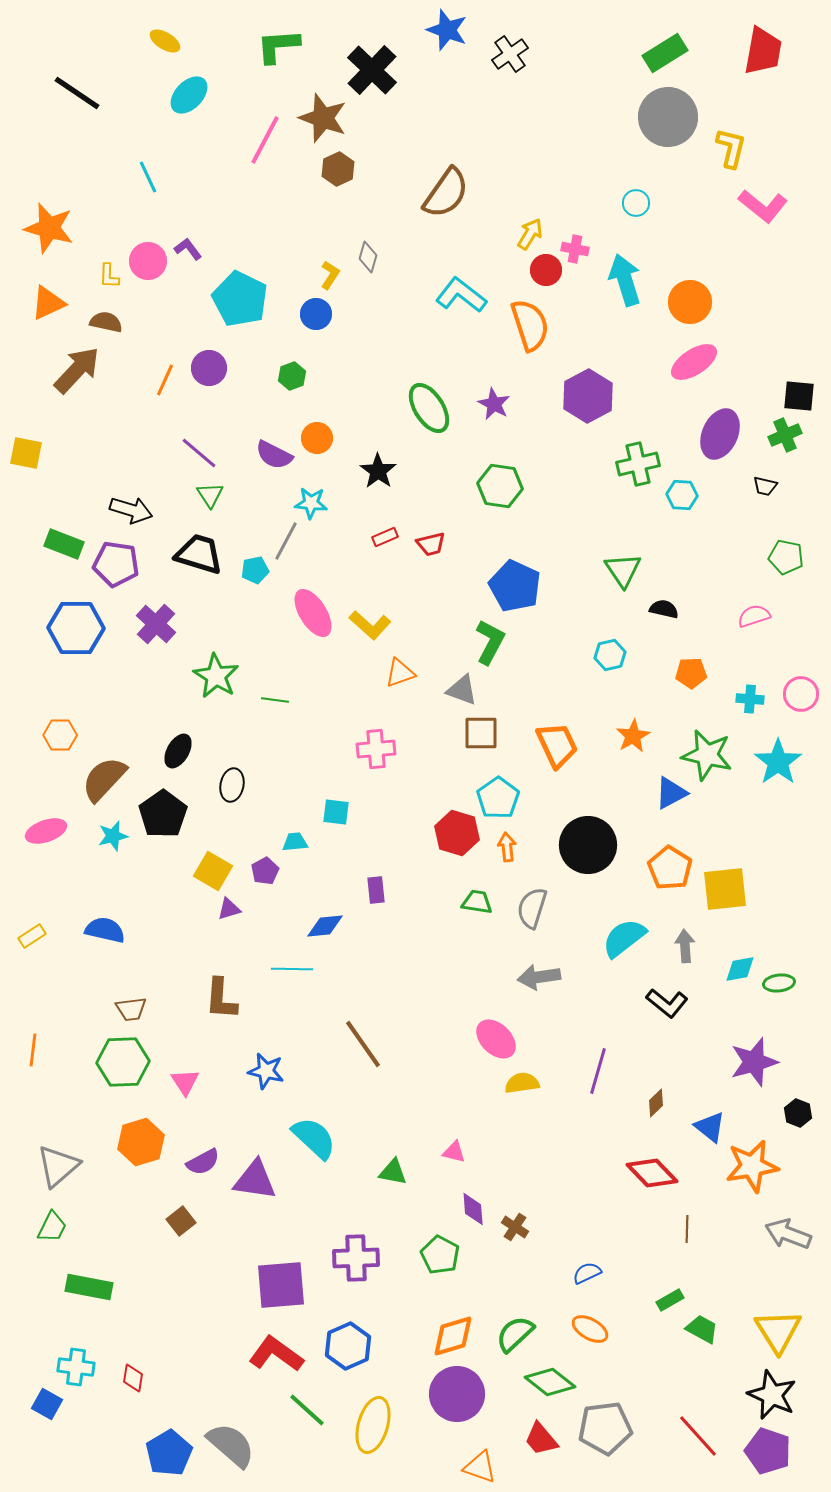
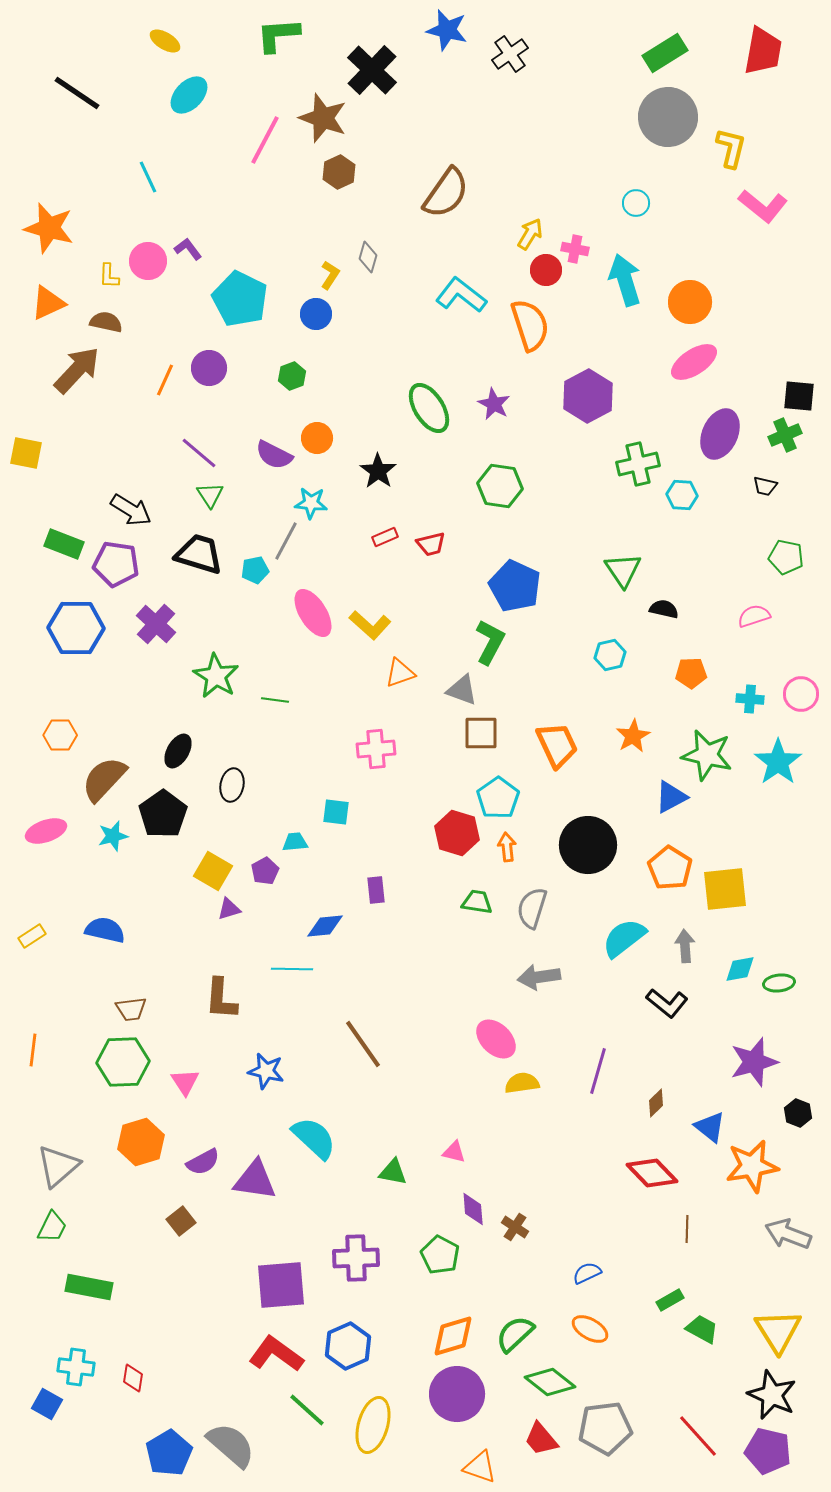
blue star at (447, 30): rotated 6 degrees counterclockwise
green L-shape at (278, 46): moved 11 px up
brown hexagon at (338, 169): moved 1 px right, 3 px down
black arrow at (131, 510): rotated 15 degrees clockwise
blue triangle at (671, 793): moved 4 px down
purple pentagon at (768, 1451): rotated 6 degrees counterclockwise
